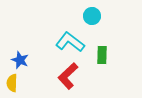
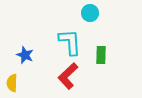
cyan circle: moved 2 px left, 3 px up
cyan L-shape: rotated 48 degrees clockwise
green rectangle: moved 1 px left
blue star: moved 5 px right, 5 px up
